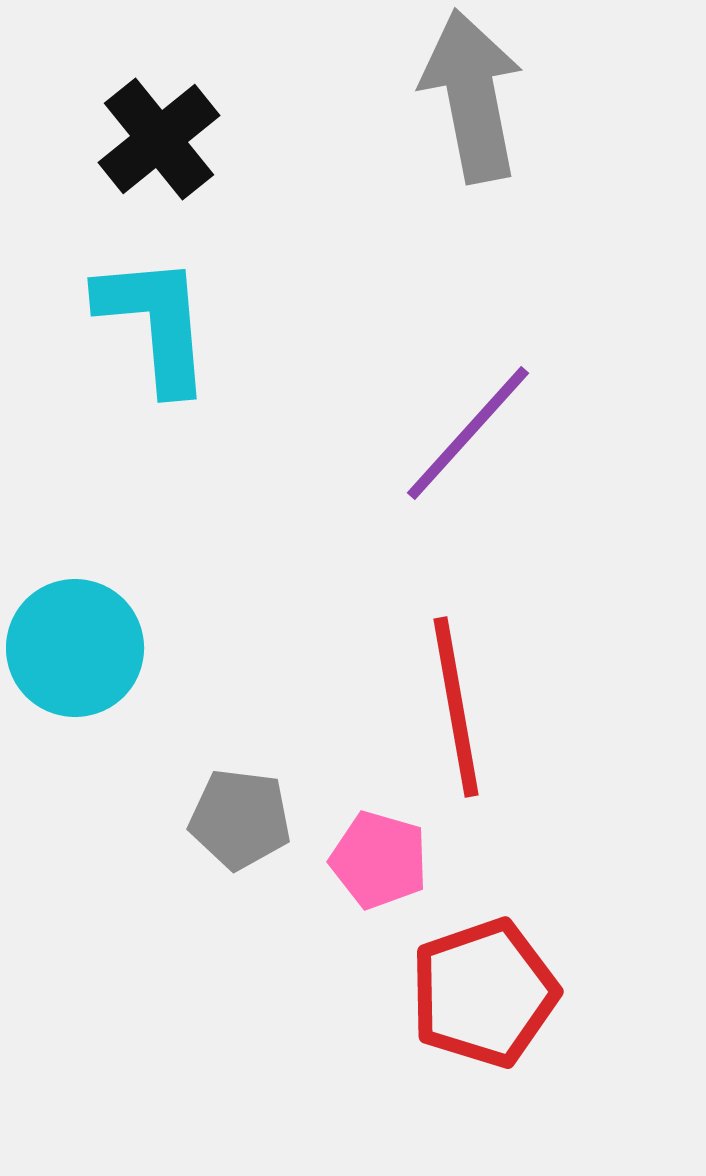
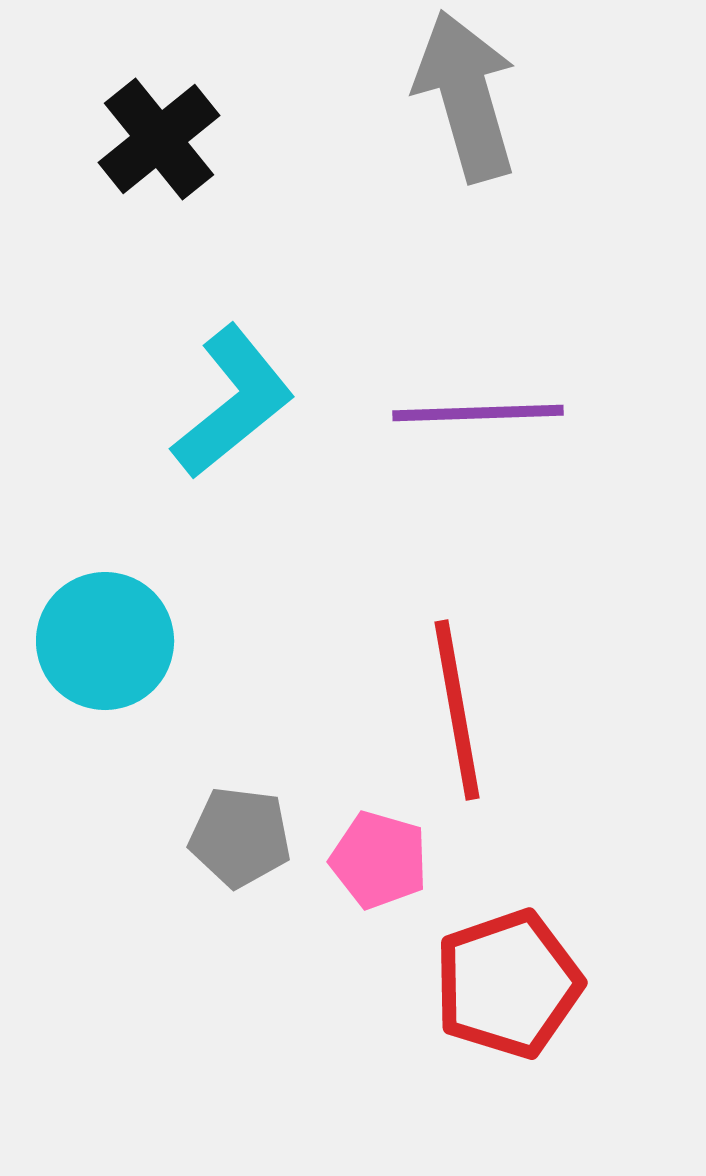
gray arrow: moved 6 px left; rotated 5 degrees counterclockwise
cyan L-shape: moved 78 px right, 79 px down; rotated 56 degrees clockwise
purple line: moved 10 px right, 20 px up; rotated 46 degrees clockwise
cyan circle: moved 30 px right, 7 px up
red line: moved 1 px right, 3 px down
gray pentagon: moved 18 px down
red pentagon: moved 24 px right, 9 px up
